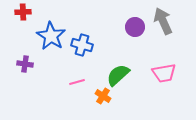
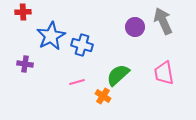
blue star: rotated 12 degrees clockwise
pink trapezoid: rotated 90 degrees clockwise
